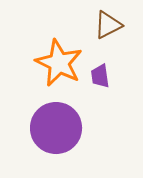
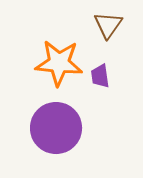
brown triangle: rotated 28 degrees counterclockwise
orange star: rotated 21 degrees counterclockwise
